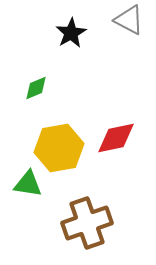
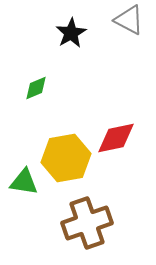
yellow hexagon: moved 7 px right, 10 px down
green triangle: moved 4 px left, 2 px up
